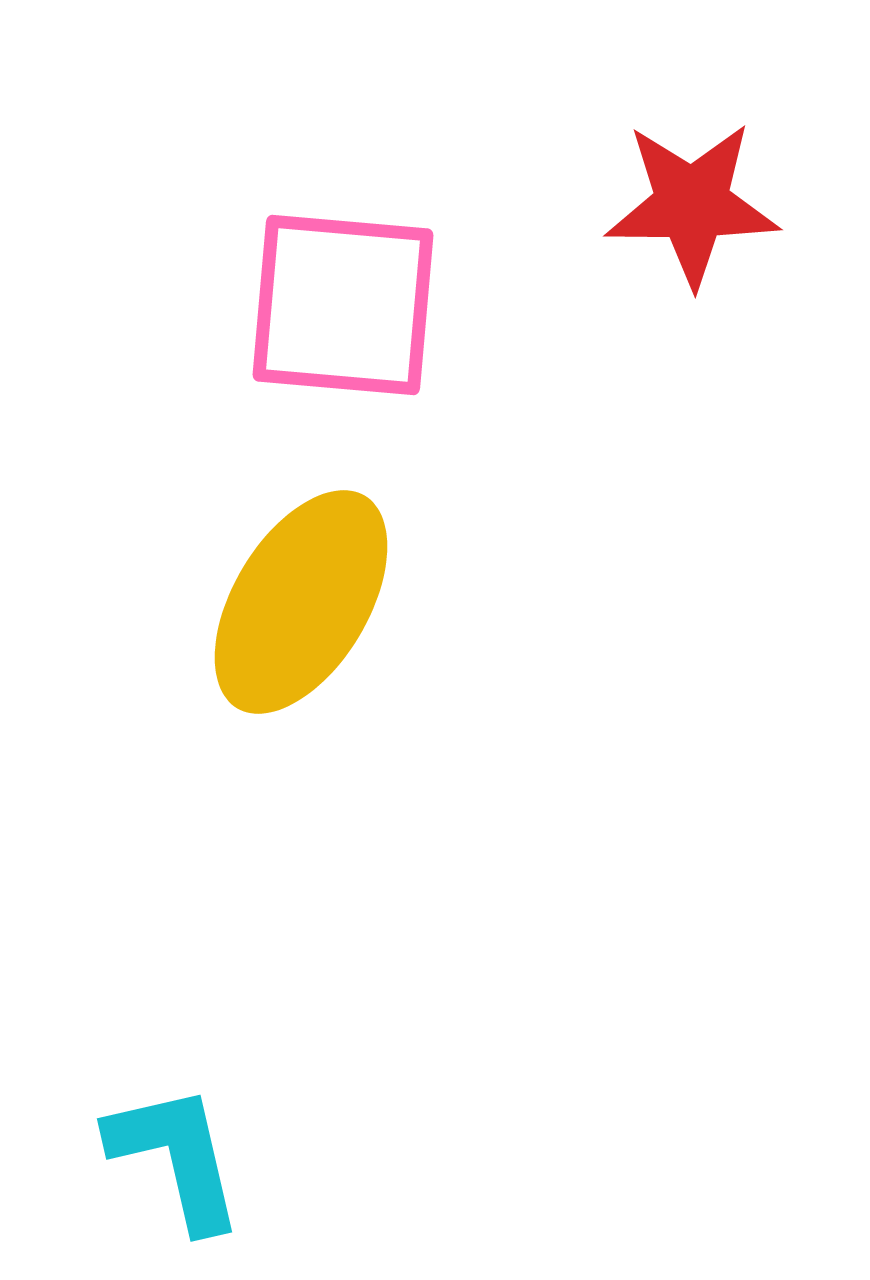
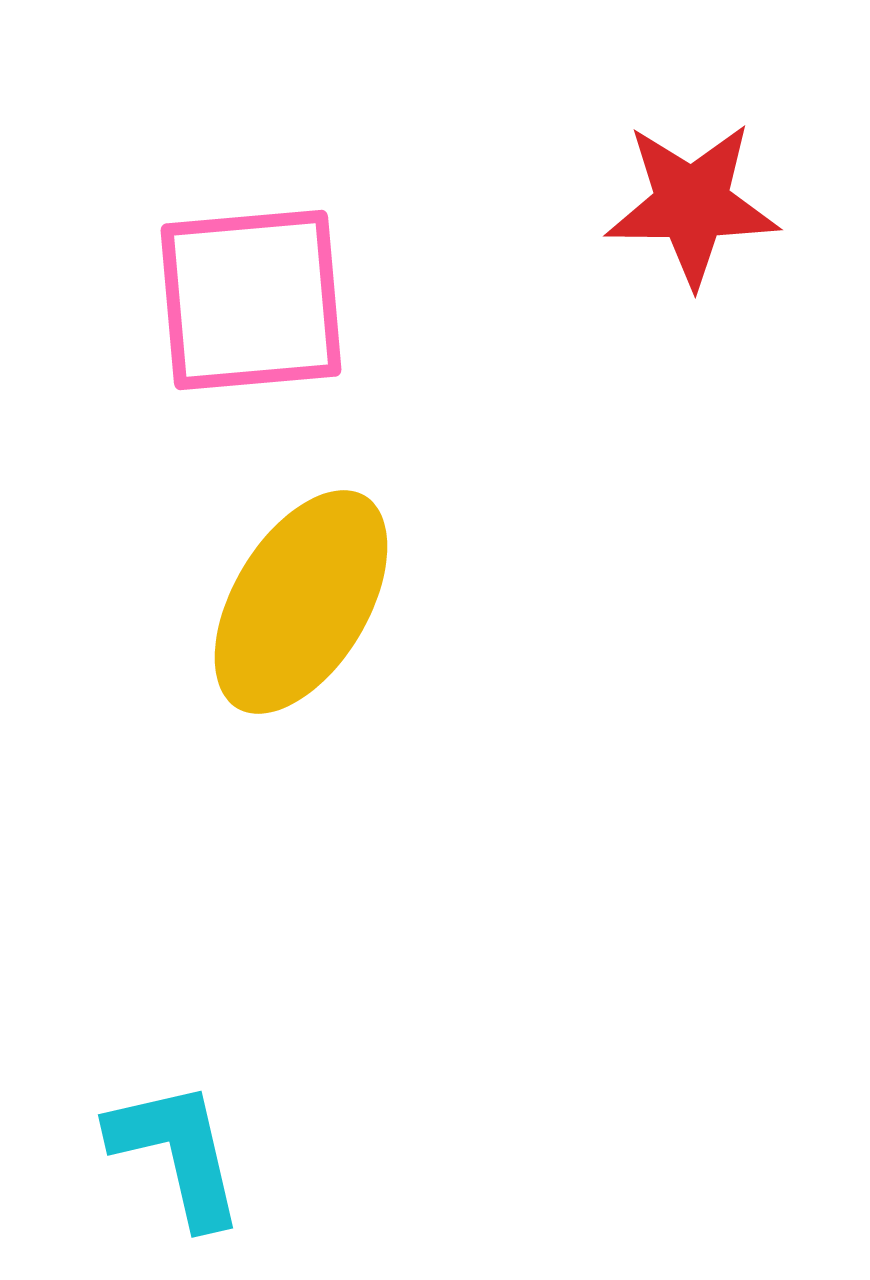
pink square: moved 92 px left, 5 px up; rotated 10 degrees counterclockwise
cyan L-shape: moved 1 px right, 4 px up
